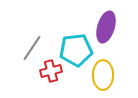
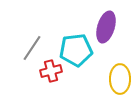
yellow ellipse: moved 17 px right, 4 px down
